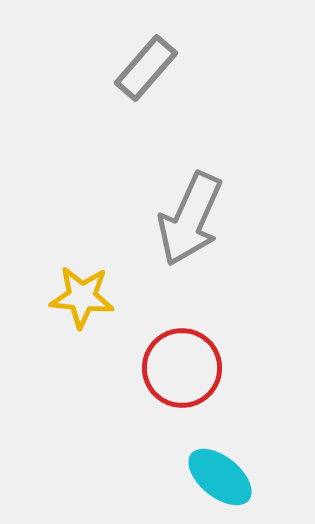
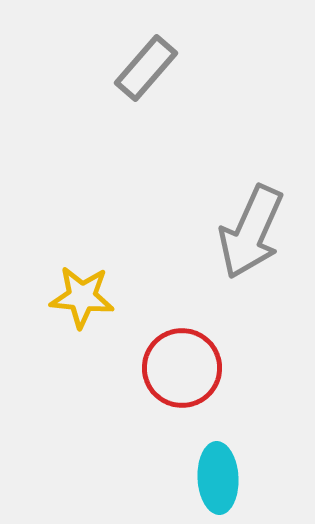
gray arrow: moved 61 px right, 13 px down
cyan ellipse: moved 2 px left, 1 px down; rotated 48 degrees clockwise
